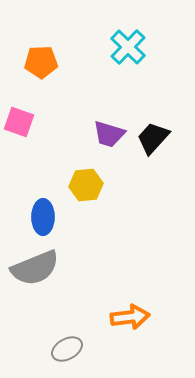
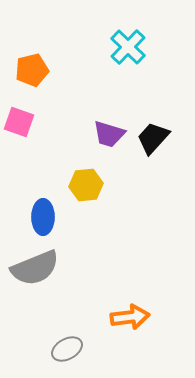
orange pentagon: moved 9 px left, 8 px down; rotated 12 degrees counterclockwise
